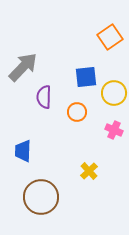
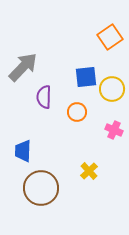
yellow circle: moved 2 px left, 4 px up
brown circle: moved 9 px up
